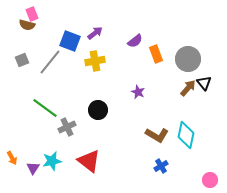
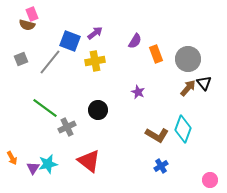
purple semicircle: rotated 21 degrees counterclockwise
gray square: moved 1 px left, 1 px up
cyan diamond: moved 3 px left, 6 px up; rotated 8 degrees clockwise
cyan star: moved 4 px left, 3 px down
